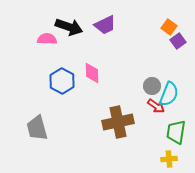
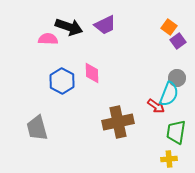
pink semicircle: moved 1 px right
gray circle: moved 25 px right, 8 px up
